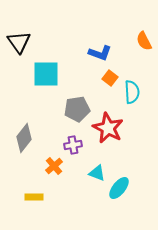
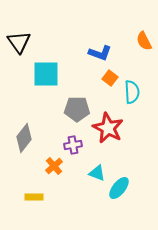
gray pentagon: rotated 10 degrees clockwise
